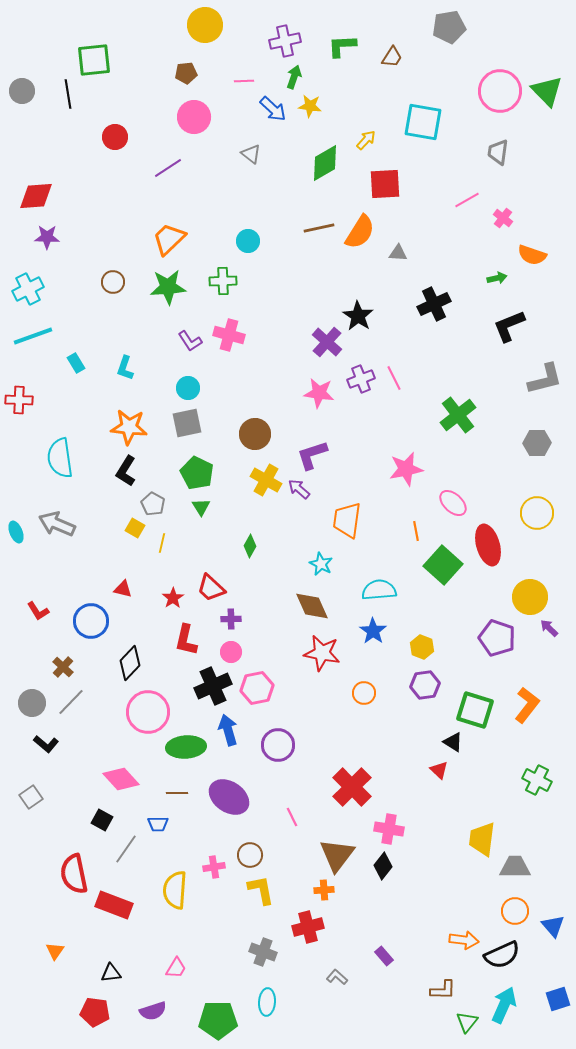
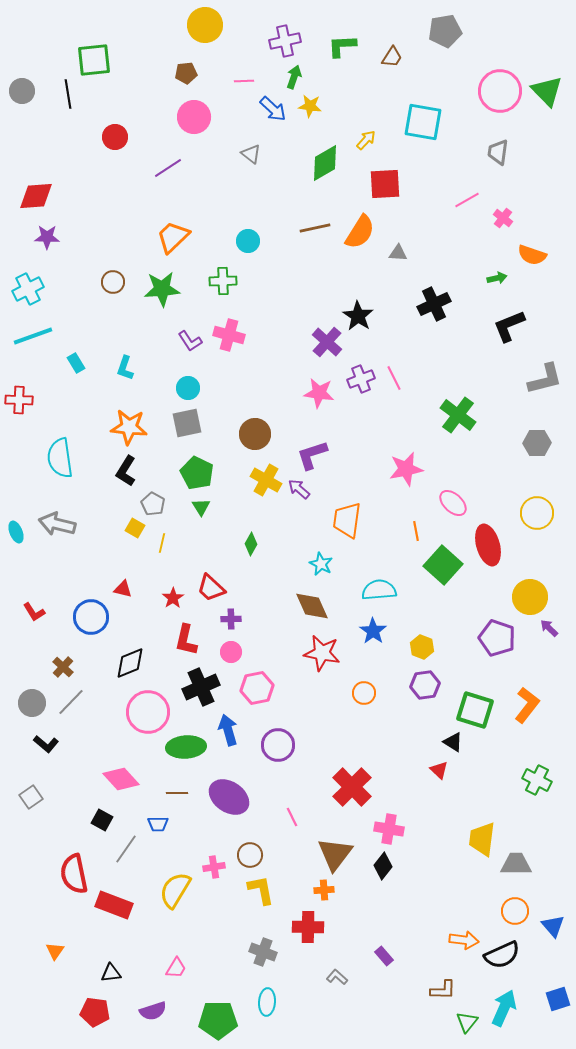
gray pentagon at (449, 27): moved 4 px left, 4 px down
brown line at (319, 228): moved 4 px left
orange trapezoid at (169, 239): moved 4 px right, 2 px up
green star at (168, 287): moved 6 px left, 2 px down
green cross at (458, 415): rotated 15 degrees counterclockwise
gray arrow at (57, 524): rotated 9 degrees counterclockwise
green diamond at (250, 546): moved 1 px right, 2 px up
red L-shape at (38, 611): moved 4 px left, 1 px down
blue circle at (91, 621): moved 4 px up
black diamond at (130, 663): rotated 24 degrees clockwise
black cross at (213, 686): moved 12 px left, 1 px down
brown triangle at (337, 855): moved 2 px left, 1 px up
gray trapezoid at (515, 867): moved 1 px right, 3 px up
yellow semicircle at (175, 890): rotated 27 degrees clockwise
red cross at (308, 927): rotated 16 degrees clockwise
cyan arrow at (504, 1005): moved 3 px down
